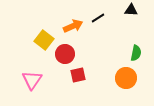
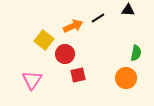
black triangle: moved 3 px left
